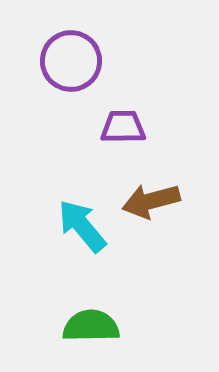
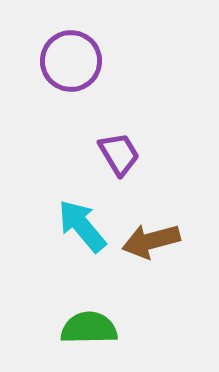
purple trapezoid: moved 4 px left, 27 px down; rotated 60 degrees clockwise
brown arrow: moved 40 px down
green semicircle: moved 2 px left, 2 px down
